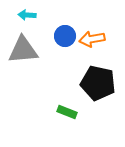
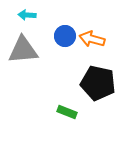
orange arrow: rotated 25 degrees clockwise
